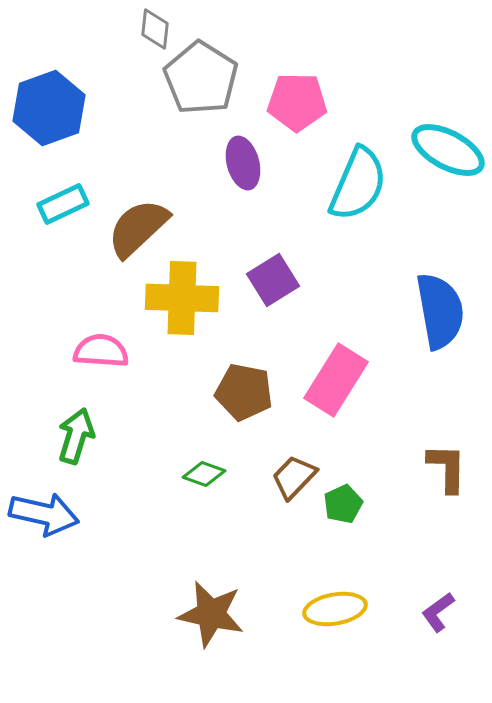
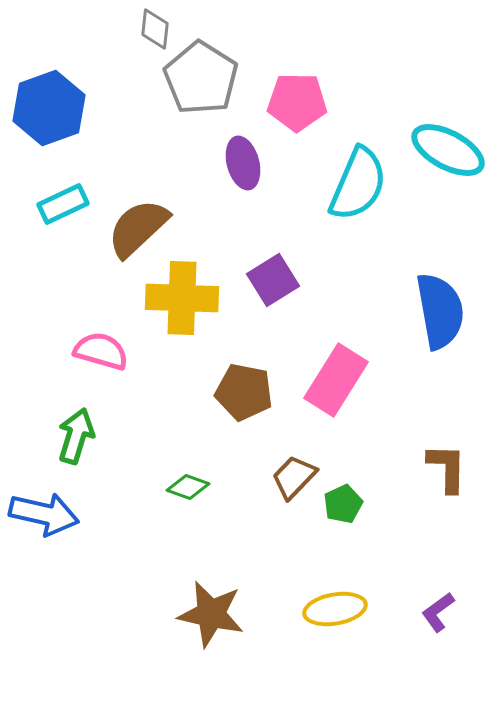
pink semicircle: rotated 12 degrees clockwise
green diamond: moved 16 px left, 13 px down
